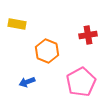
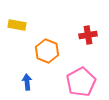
yellow rectangle: moved 1 px down
blue arrow: rotated 105 degrees clockwise
